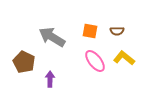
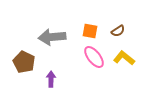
brown semicircle: moved 1 px right; rotated 32 degrees counterclockwise
gray arrow: rotated 36 degrees counterclockwise
pink ellipse: moved 1 px left, 4 px up
purple arrow: moved 1 px right
